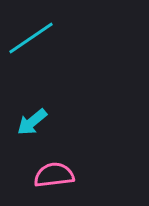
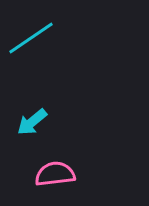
pink semicircle: moved 1 px right, 1 px up
